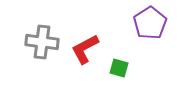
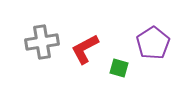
purple pentagon: moved 3 px right, 20 px down
gray cross: rotated 16 degrees counterclockwise
